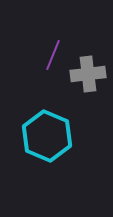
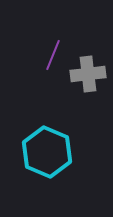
cyan hexagon: moved 16 px down
